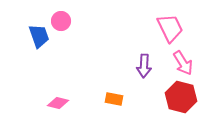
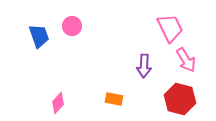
pink circle: moved 11 px right, 5 px down
pink arrow: moved 3 px right, 3 px up
red hexagon: moved 1 px left, 2 px down
pink diamond: rotated 60 degrees counterclockwise
